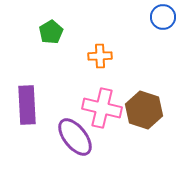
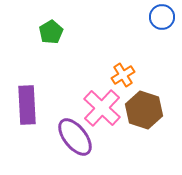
blue circle: moved 1 px left
orange cross: moved 23 px right, 19 px down; rotated 30 degrees counterclockwise
pink cross: rotated 30 degrees clockwise
